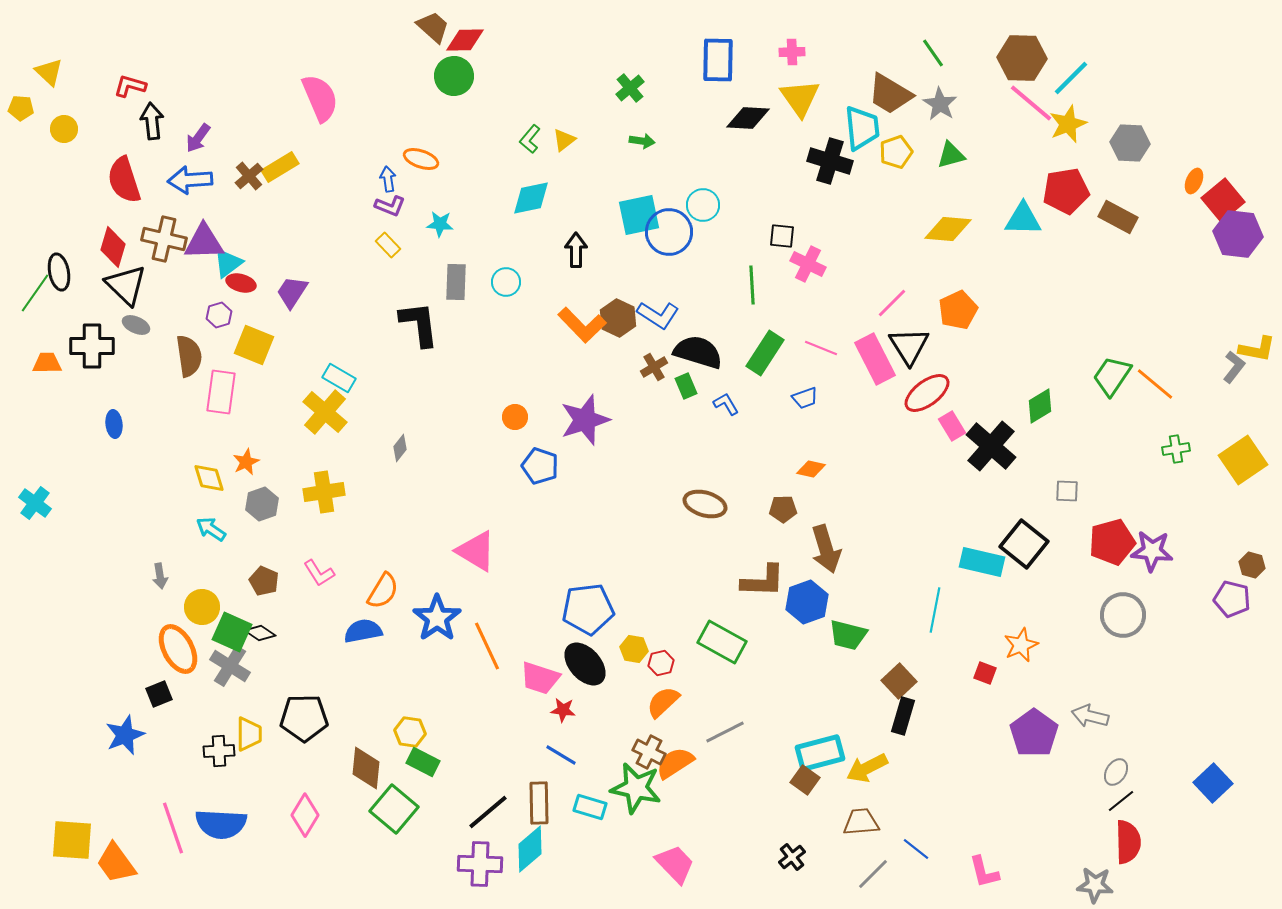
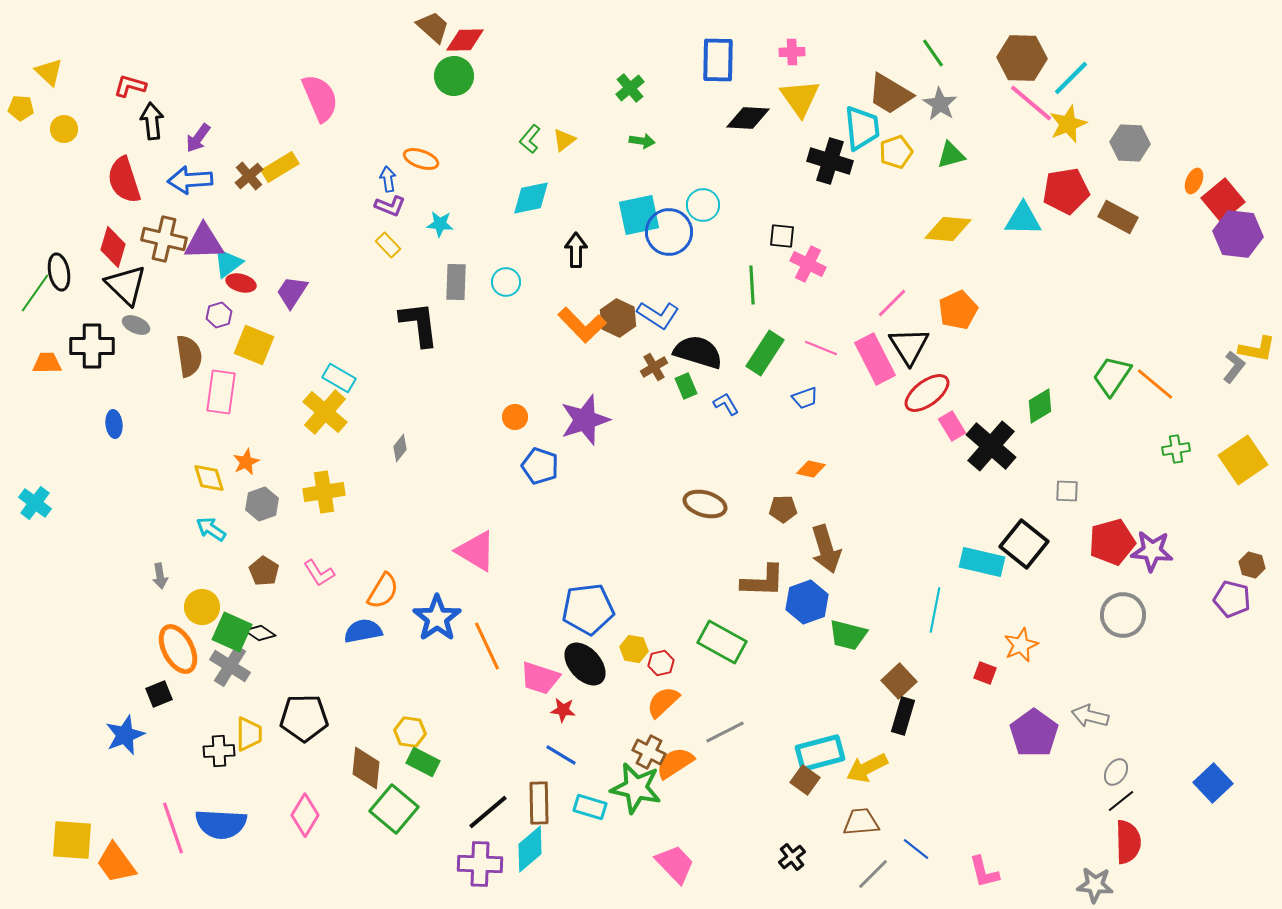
brown pentagon at (264, 581): moved 10 px up; rotated 8 degrees clockwise
